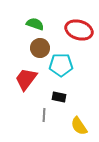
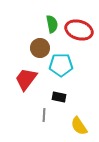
green semicircle: moved 17 px right; rotated 60 degrees clockwise
